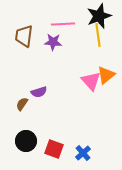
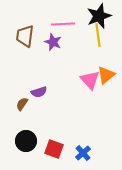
brown trapezoid: moved 1 px right
purple star: rotated 18 degrees clockwise
pink triangle: moved 1 px left, 1 px up
